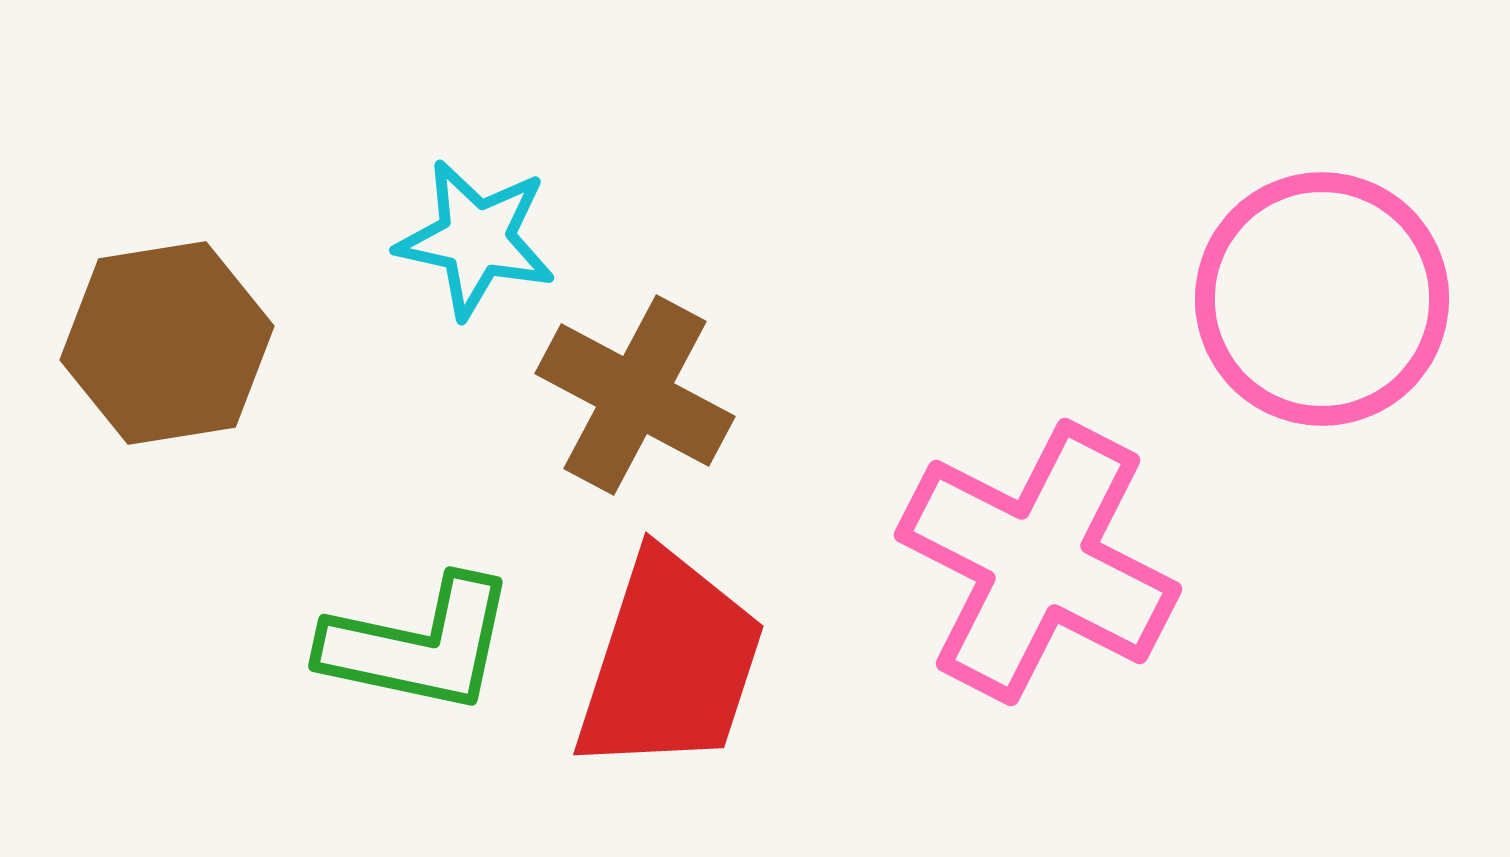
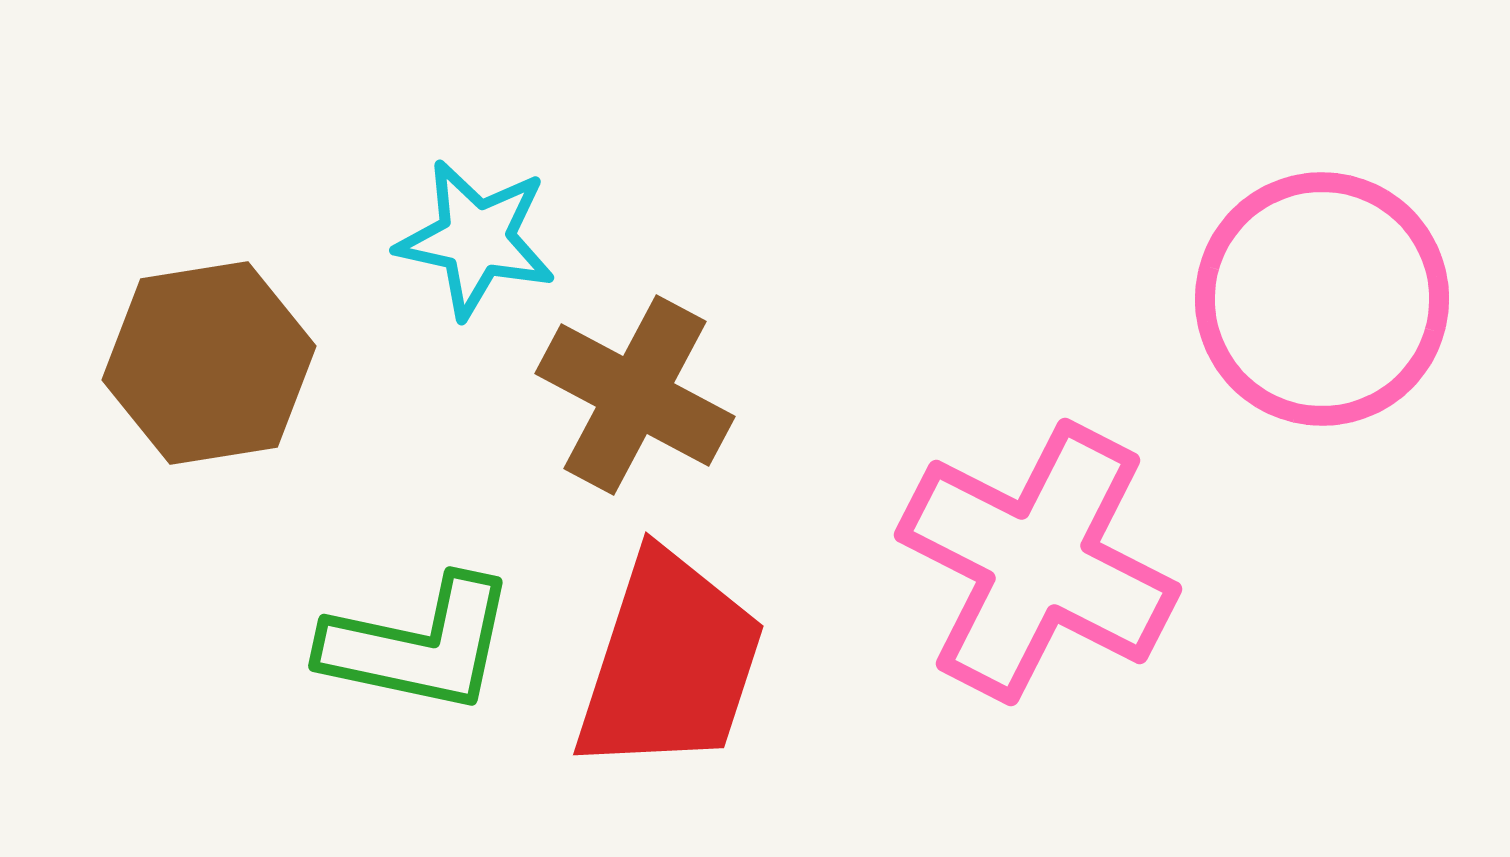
brown hexagon: moved 42 px right, 20 px down
